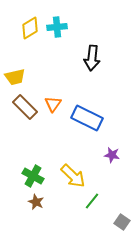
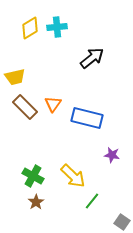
black arrow: rotated 135 degrees counterclockwise
blue rectangle: rotated 12 degrees counterclockwise
brown star: rotated 14 degrees clockwise
